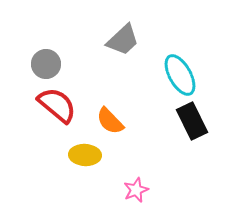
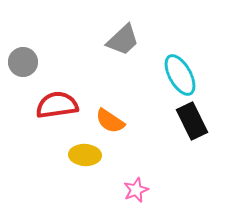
gray circle: moved 23 px left, 2 px up
red semicircle: rotated 48 degrees counterclockwise
orange semicircle: rotated 12 degrees counterclockwise
